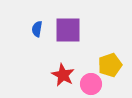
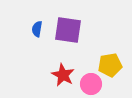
purple square: rotated 8 degrees clockwise
yellow pentagon: rotated 10 degrees clockwise
